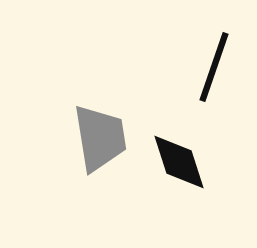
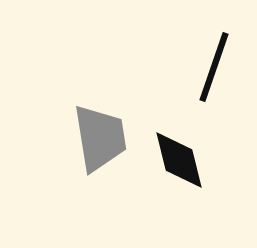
black diamond: moved 2 px up; rotated 4 degrees clockwise
